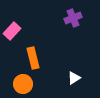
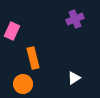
purple cross: moved 2 px right, 1 px down
pink rectangle: rotated 18 degrees counterclockwise
